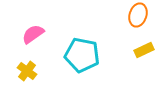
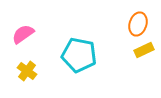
orange ellipse: moved 9 px down
pink semicircle: moved 10 px left
cyan pentagon: moved 3 px left
